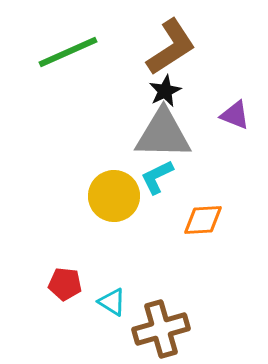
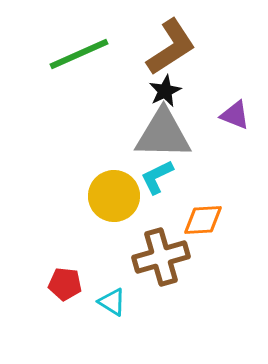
green line: moved 11 px right, 2 px down
brown cross: moved 72 px up
